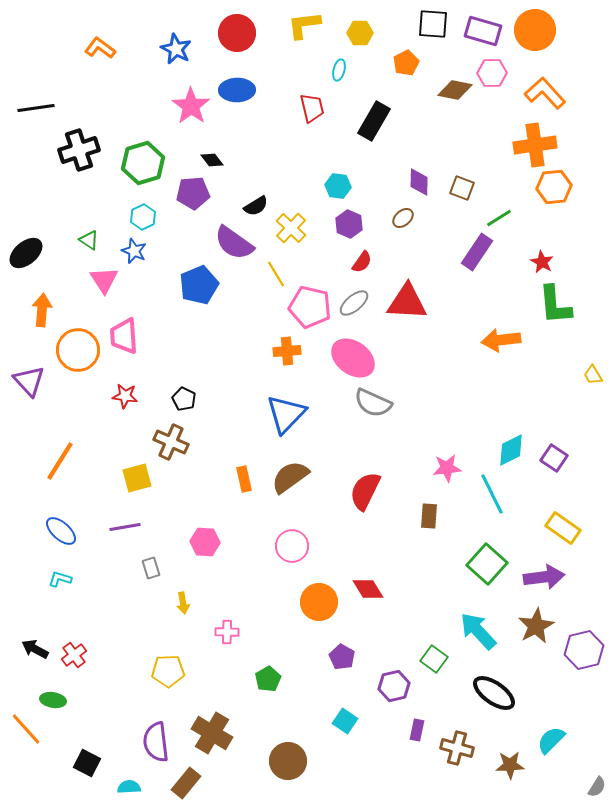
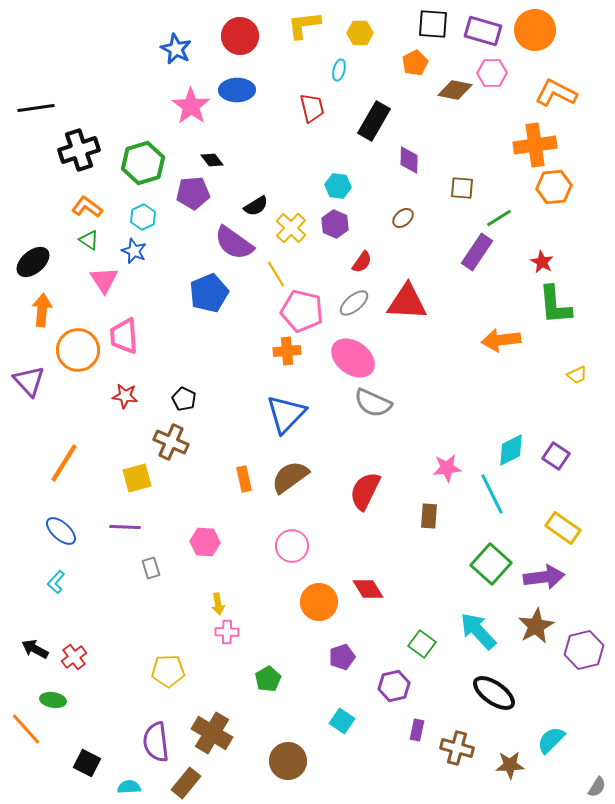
red circle at (237, 33): moved 3 px right, 3 px down
orange L-shape at (100, 48): moved 13 px left, 159 px down
orange pentagon at (406, 63): moved 9 px right
orange L-shape at (545, 93): moved 11 px right; rotated 21 degrees counterclockwise
purple diamond at (419, 182): moved 10 px left, 22 px up
brown square at (462, 188): rotated 15 degrees counterclockwise
purple hexagon at (349, 224): moved 14 px left
black ellipse at (26, 253): moved 7 px right, 9 px down
blue pentagon at (199, 285): moved 10 px right, 8 px down
pink pentagon at (310, 307): moved 8 px left, 4 px down
yellow trapezoid at (593, 375): moved 16 px left; rotated 85 degrees counterclockwise
purple square at (554, 458): moved 2 px right, 2 px up
orange line at (60, 461): moved 4 px right, 2 px down
purple line at (125, 527): rotated 12 degrees clockwise
green square at (487, 564): moved 4 px right
cyan L-shape at (60, 579): moved 4 px left, 3 px down; rotated 65 degrees counterclockwise
yellow arrow at (183, 603): moved 35 px right, 1 px down
red cross at (74, 655): moved 2 px down
purple pentagon at (342, 657): rotated 25 degrees clockwise
green square at (434, 659): moved 12 px left, 15 px up
cyan square at (345, 721): moved 3 px left
